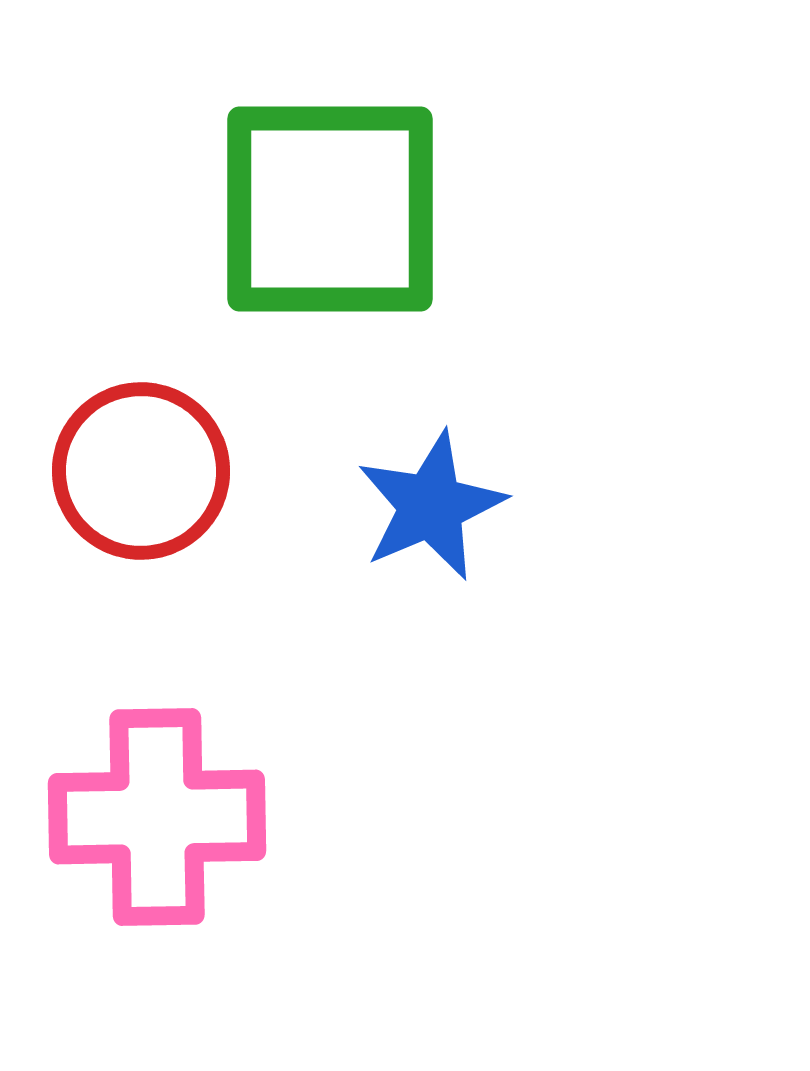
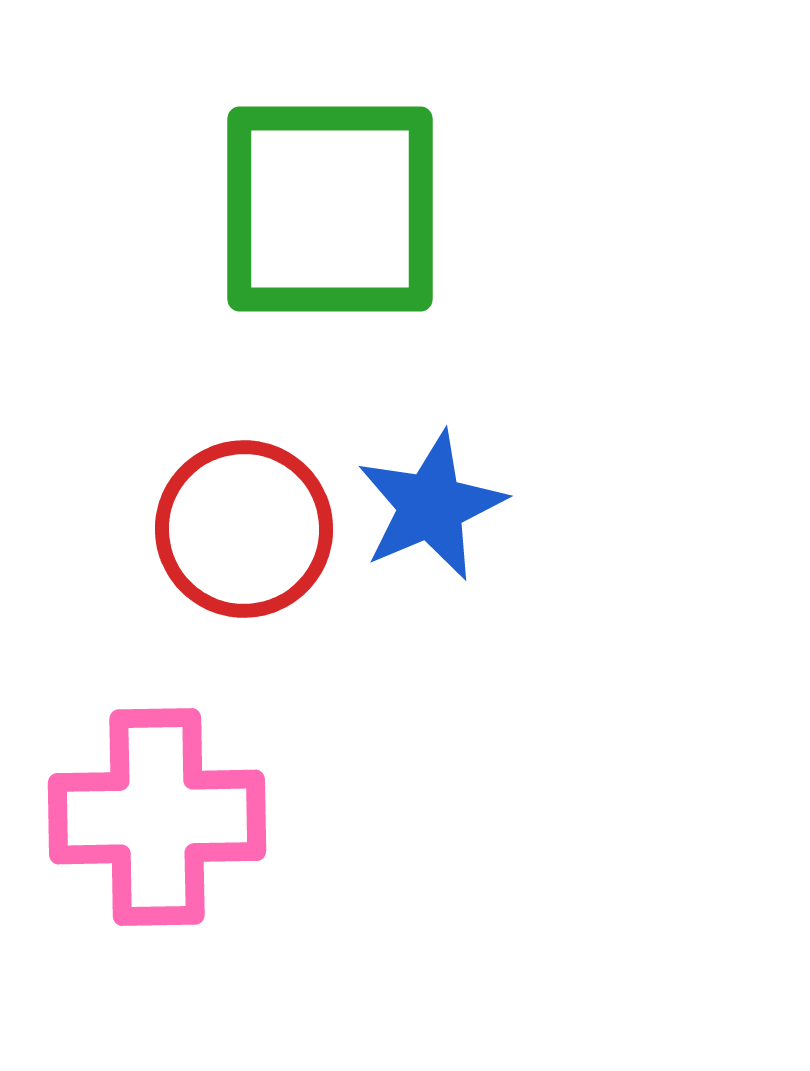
red circle: moved 103 px right, 58 px down
